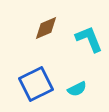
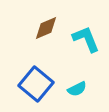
cyan L-shape: moved 3 px left
blue square: rotated 24 degrees counterclockwise
